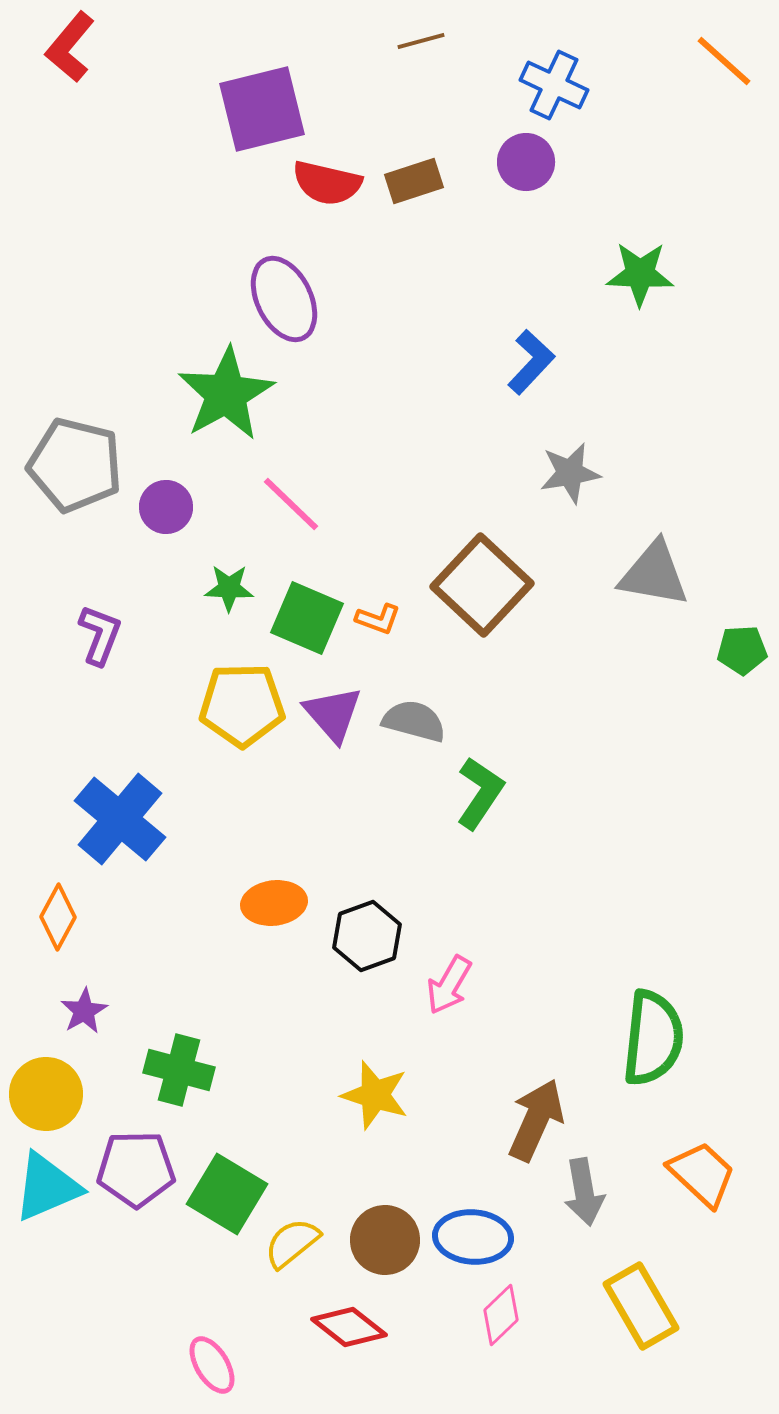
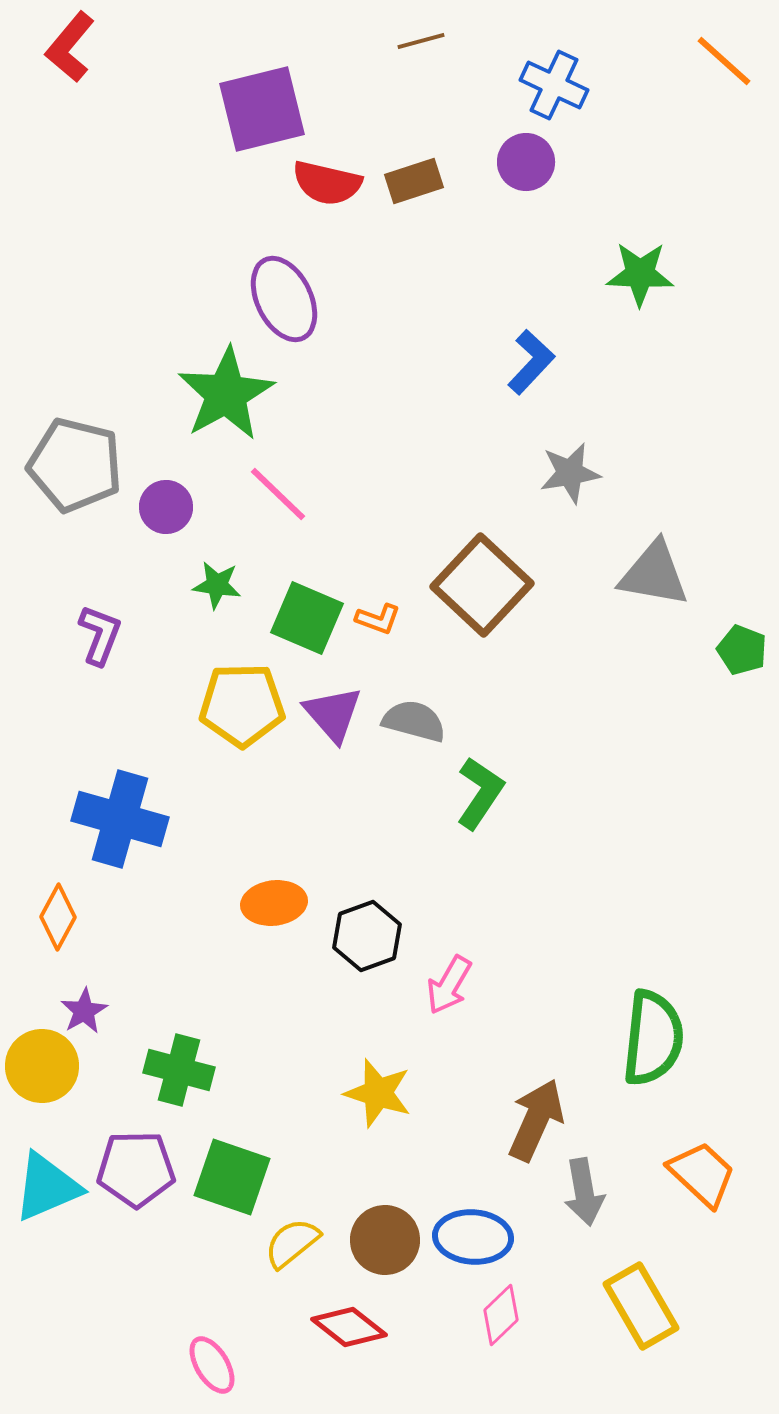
pink line at (291, 504): moved 13 px left, 10 px up
green star at (229, 588): moved 12 px left, 3 px up; rotated 6 degrees clockwise
green pentagon at (742, 650): rotated 24 degrees clockwise
blue cross at (120, 819): rotated 24 degrees counterclockwise
yellow circle at (46, 1094): moved 4 px left, 28 px up
yellow star at (375, 1095): moved 3 px right, 2 px up
green square at (227, 1194): moved 5 px right, 17 px up; rotated 12 degrees counterclockwise
